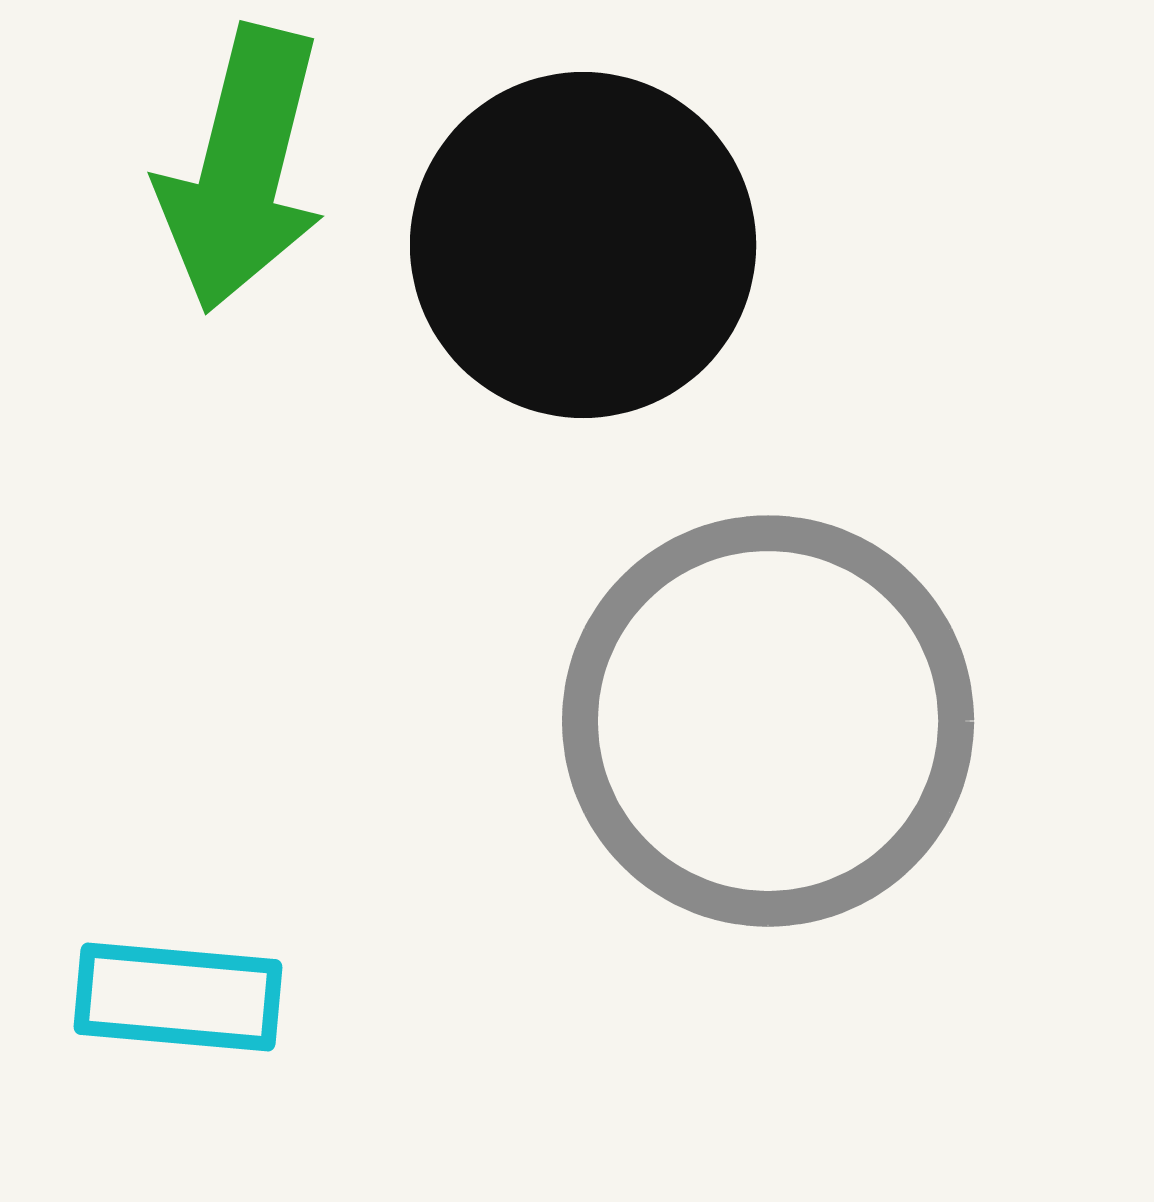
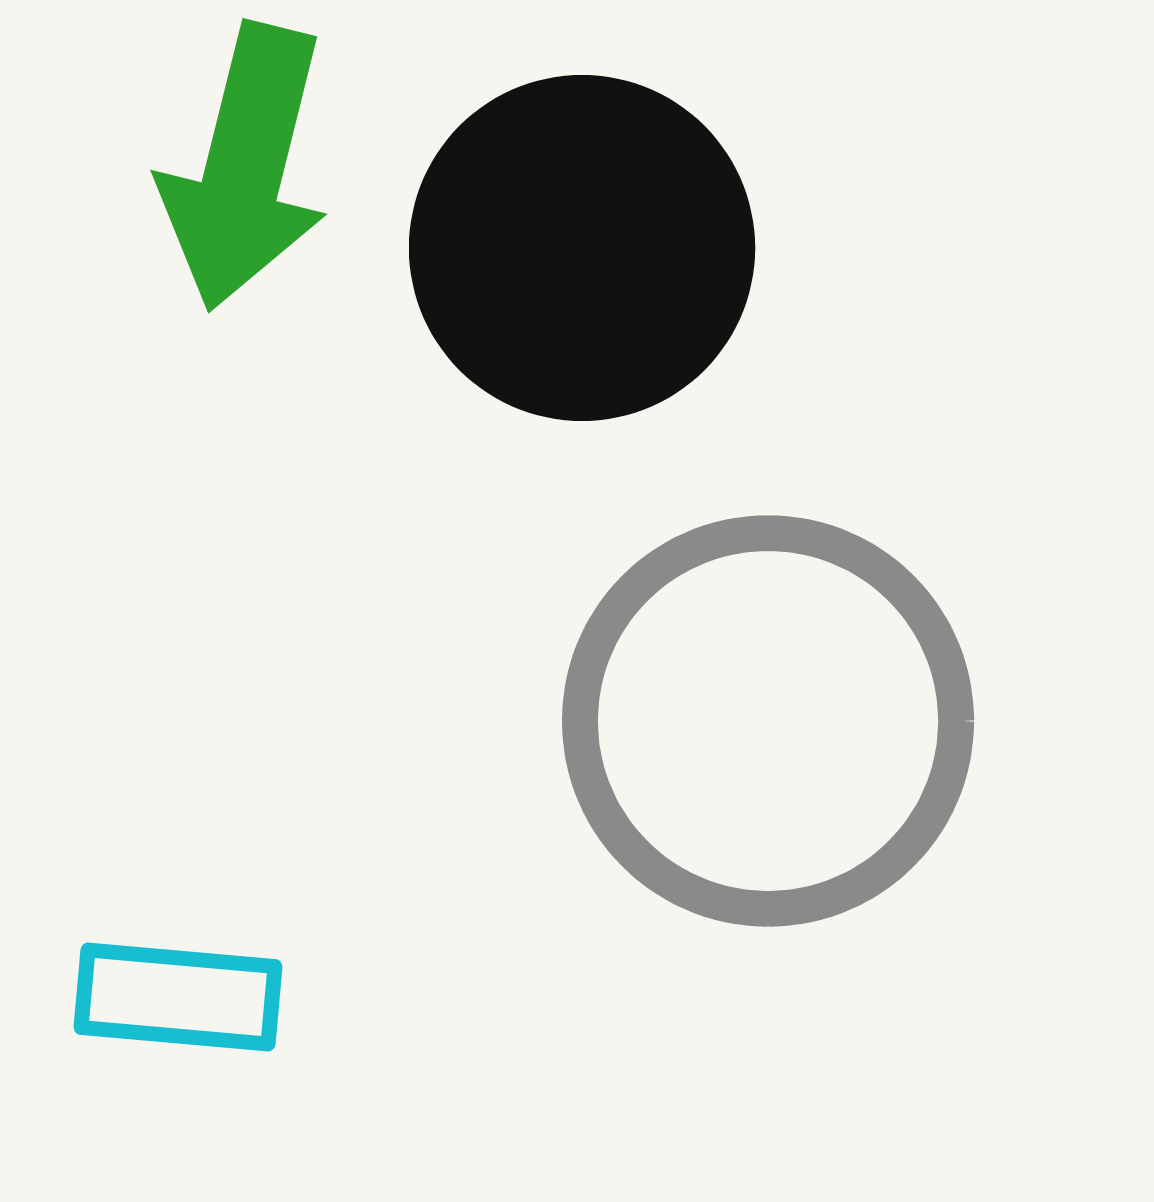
green arrow: moved 3 px right, 2 px up
black circle: moved 1 px left, 3 px down
